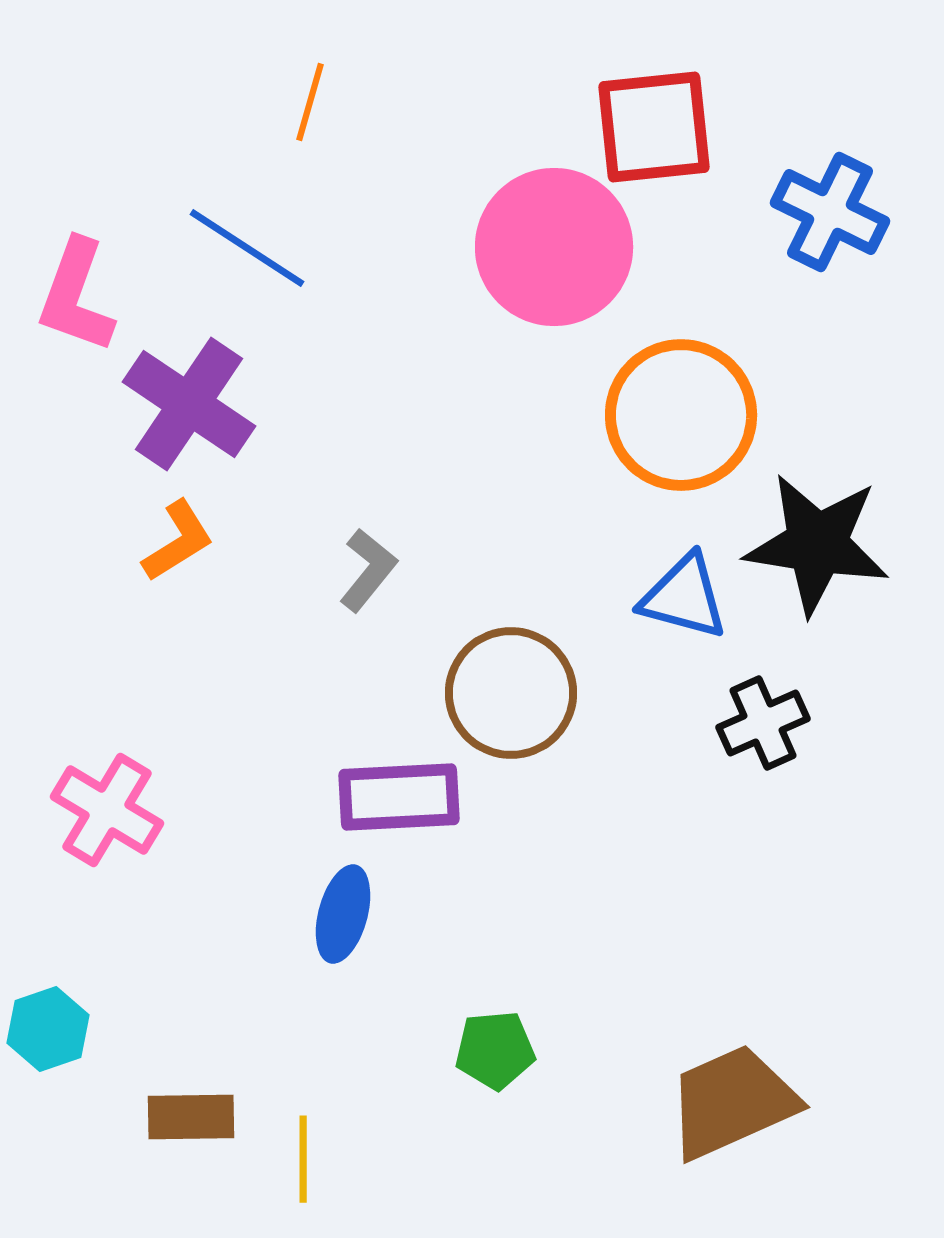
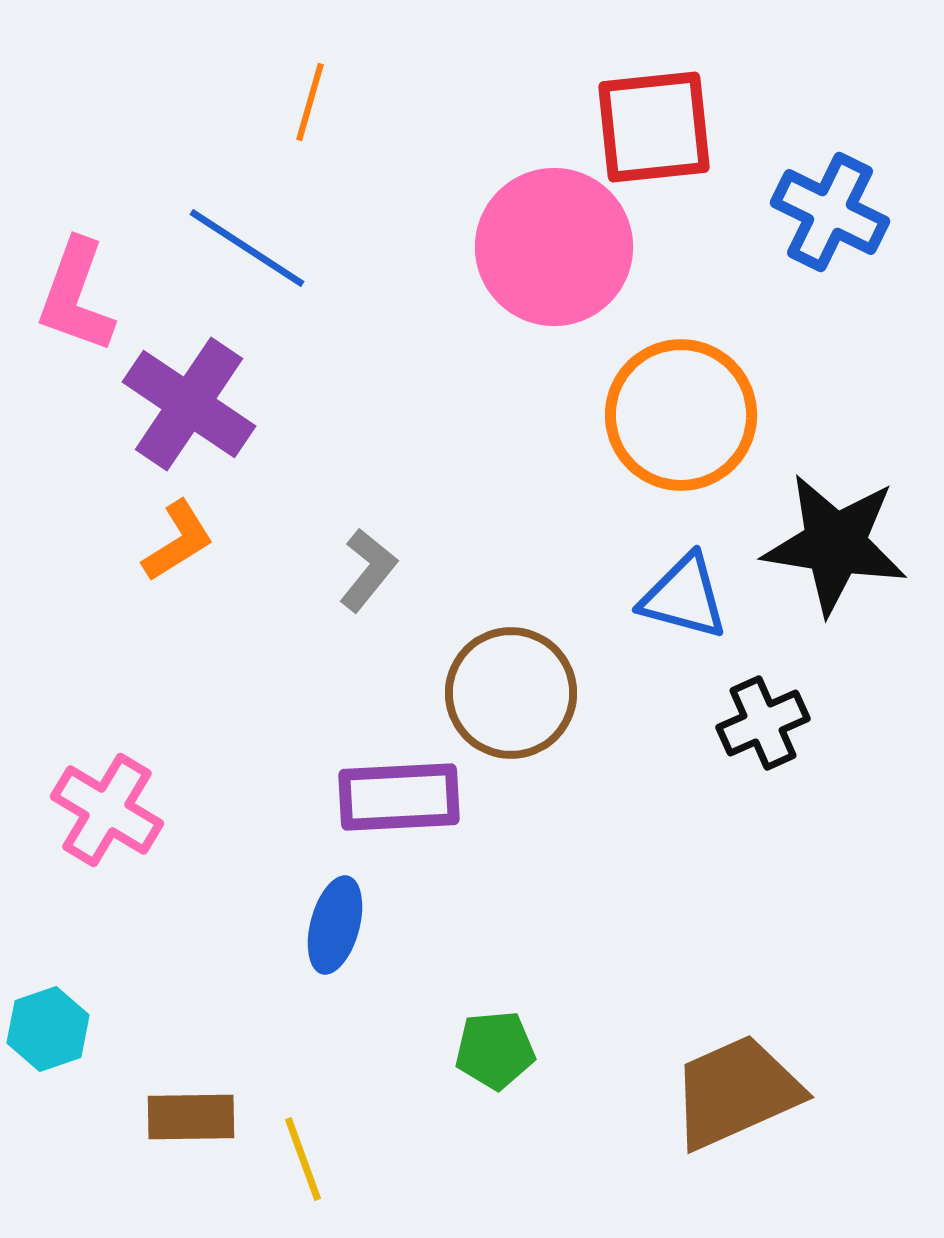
black star: moved 18 px right
blue ellipse: moved 8 px left, 11 px down
brown trapezoid: moved 4 px right, 10 px up
yellow line: rotated 20 degrees counterclockwise
